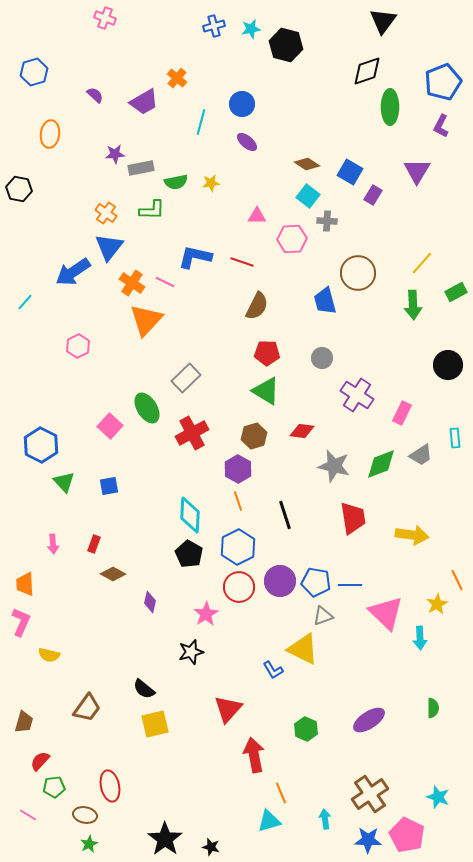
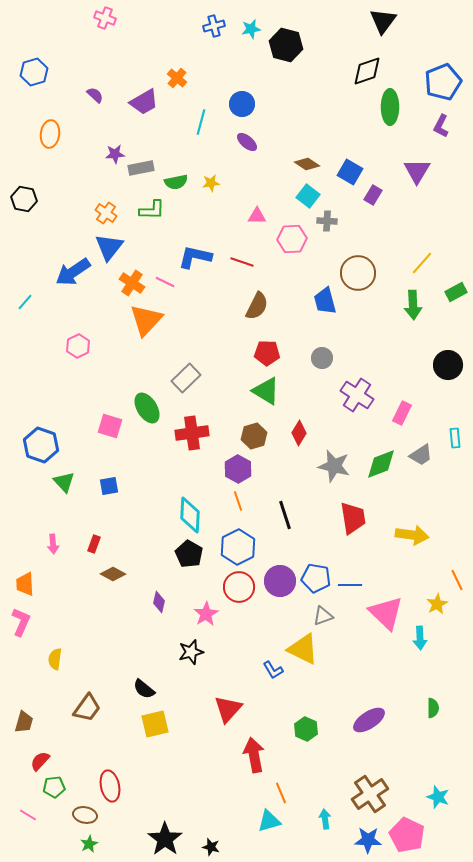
black hexagon at (19, 189): moved 5 px right, 10 px down
pink square at (110, 426): rotated 25 degrees counterclockwise
red diamond at (302, 431): moved 3 px left, 2 px down; rotated 65 degrees counterclockwise
red cross at (192, 433): rotated 20 degrees clockwise
blue hexagon at (41, 445): rotated 8 degrees counterclockwise
blue pentagon at (316, 582): moved 4 px up
purple diamond at (150, 602): moved 9 px right
yellow semicircle at (49, 655): moved 6 px right, 4 px down; rotated 85 degrees clockwise
